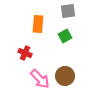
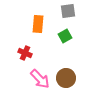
brown circle: moved 1 px right, 2 px down
